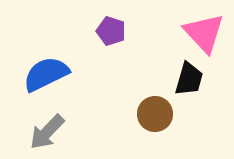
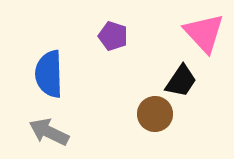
purple pentagon: moved 2 px right, 5 px down
blue semicircle: moved 3 px right; rotated 66 degrees counterclockwise
black trapezoid: moved 8 px left, 2 px down; rotated 18 degrees clockwise
gray arrow: moved 2 px right; rotated 72 degrees clockwise
